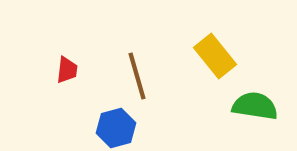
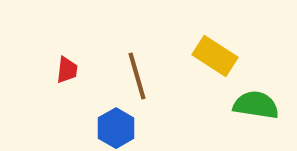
yellow rectangle: rotated 18 degrees counterclockwise
green semicircle: moved 1 px right, 1 px up
blue hexagon: rotated 15 degrees counterclockwise
